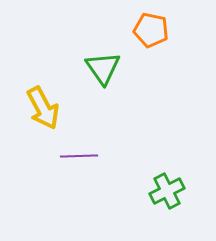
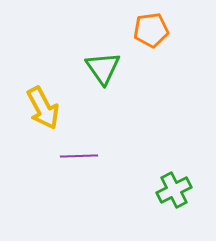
orange pentagon: rotated 20 degrees counterclockwise
green cross: moved 7 px right, 1 px up
